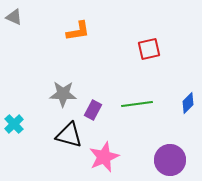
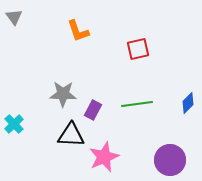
gray triangle: rotated 30 degrees clockwise
orange L-shape: rotated 80 degrees clockwise
red square: moved 11 px left
black triangle: moved 2 px right; rotated 12 degrees counterclockwise
